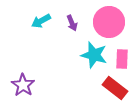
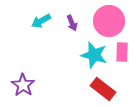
pink circle: moved 1 px up
pink rectangle: moved 7 px up
red rectangle: moved 12 px left, 1 px down
